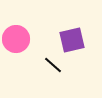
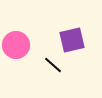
pink circle: moved 6 px down
